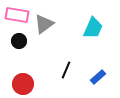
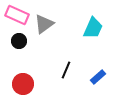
pink rectangle: rotated 15 degrees clockwise
